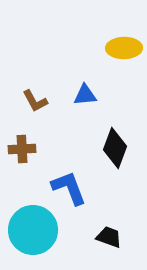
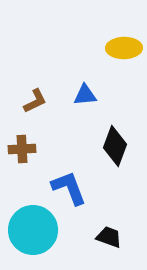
brown L-shape: rotated 88 degrees counterclockwise
black diamond: moved 2 px up
